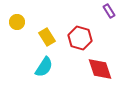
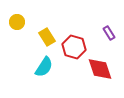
purple rectangle: moved 22 px down
red hexagon: moved 6 px left, 9 px down
